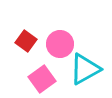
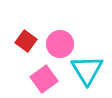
cyan triangle: moved 2 px right, 1 px down; rotated 32 degrees counterclockwise
pink square: moved 2 px right
